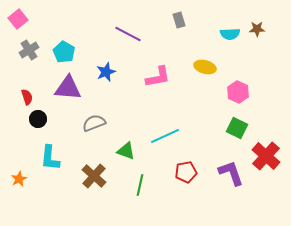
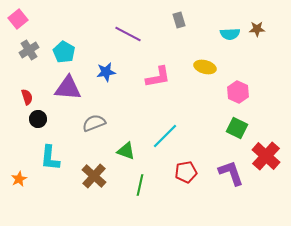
blue star: rotated 12 degrees clockwise
cyan line: rotated 20 degrees counterclockwise
